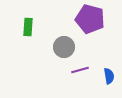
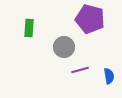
green rectangle: moved 1 px right, 1 px down
